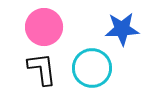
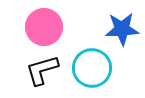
black L-shape: moved 1 px down; rotated 99 degrees counterclockwise
